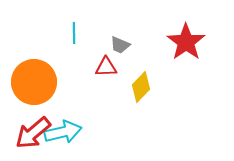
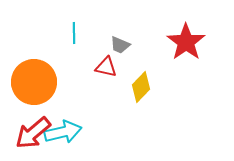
red triangle: rotated 15 degrees clockwise
